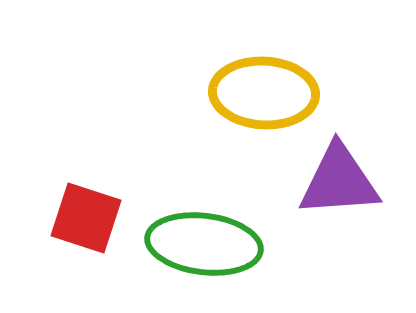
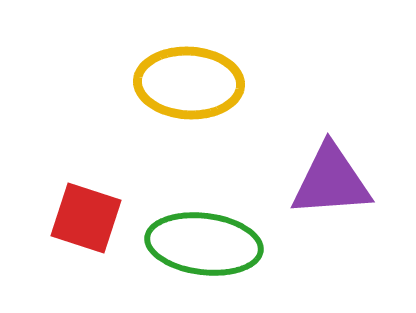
yellow ellipse: moved 75 px left, 10 px up
purple triangle: moved 8 px left
